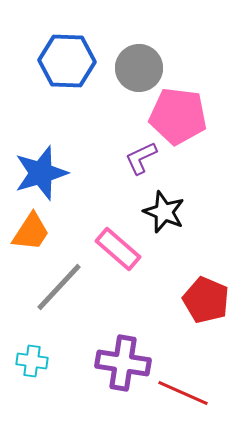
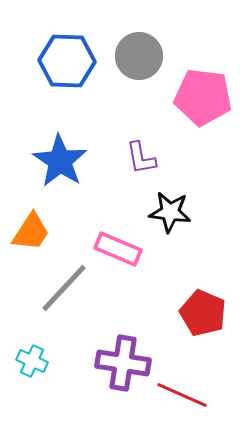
gray circle: moved 12 px up
pink pentagon: moved 25 px right, 19 px up
purple L-shape: rotated 75 degrees counterclockwise
blue star: moved 19 px right, 12 px up; rotated 22 degrees counterclockwise
black star: moved 6 px right; rotated 15 degrees counterclockwise
pink rectangle: rotated 18 degrees counterclockwise
gray line: moved 5 px right, 1 px down
red pentagon: moved 3 px left, 13 px down
cyan cross: rotated 16 degrees clockwise
red line: moved 1 px left, 2 px down
